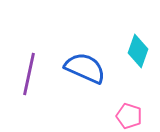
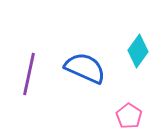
cyan diamond: rotated 16 degrees clockwise
pink pentagon: rotated 15 degrees clockwise
